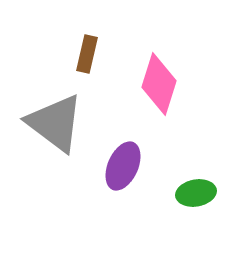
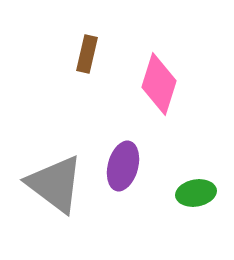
gray triangle: moved 61 px down
purple ellipse: rotated 9 degrees counterclockwise
